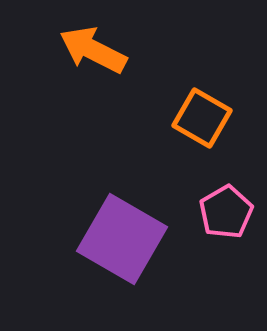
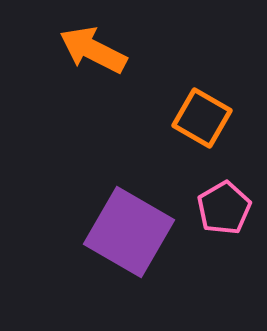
pink pentagon: moved 2 px left, 4 px up
purple square: moved 7 px right, 7 px up
